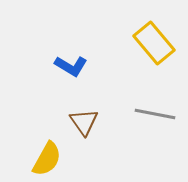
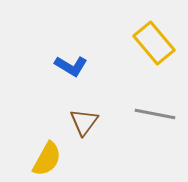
brown triangle: rotated 12 degrees clockwise
